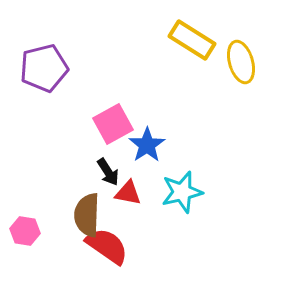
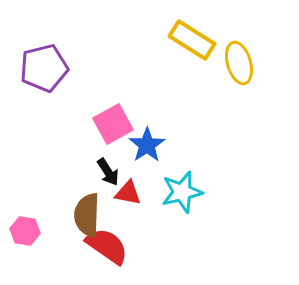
yellow ellipse: moved 2 px left, 1 px down
